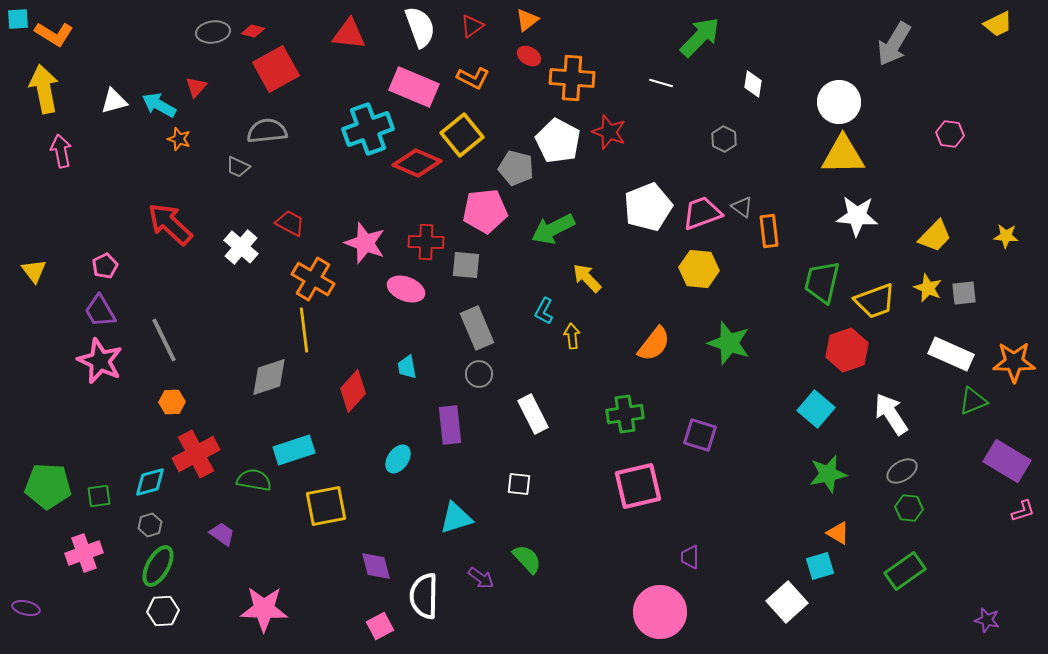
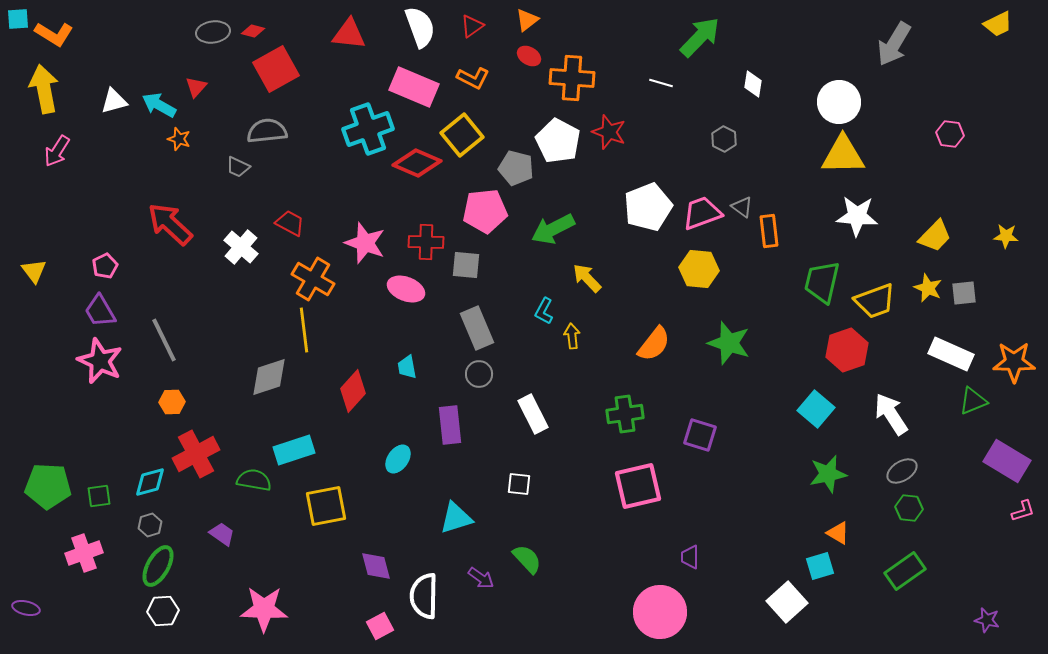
pink arrow at (61, 151): moved 4 px left; rotated 136 degrees counterclockwise
